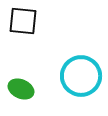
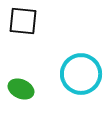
cyan circle: moved 2 px up
